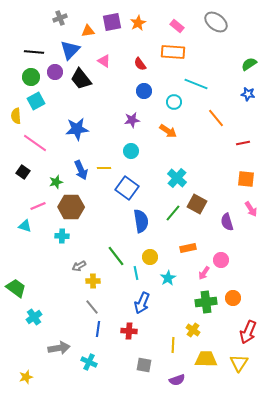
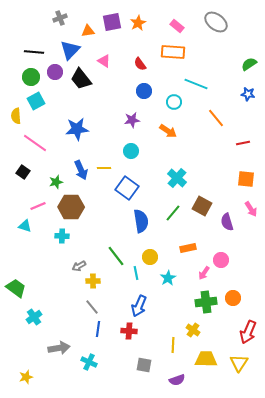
brown square at (197, 204): moved 5 px right, 2 px down
blue arrow at (142, 303): moved 3 px left, 3 px down
